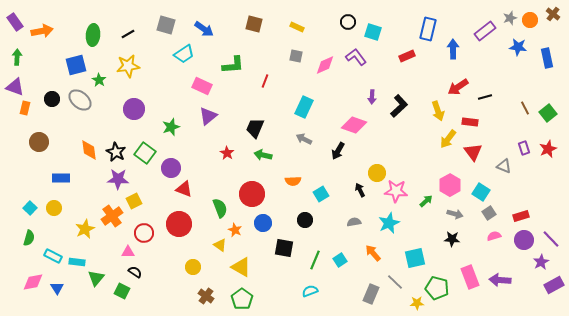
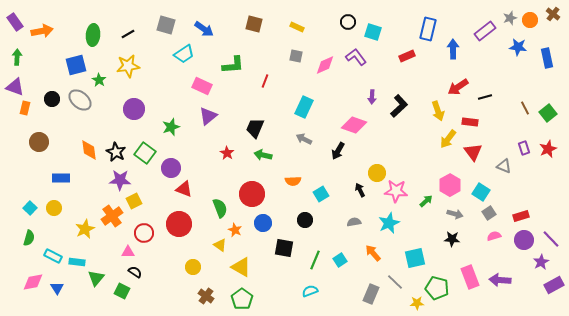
purple star at (118, 179): moved 2 px right, 1 px down
